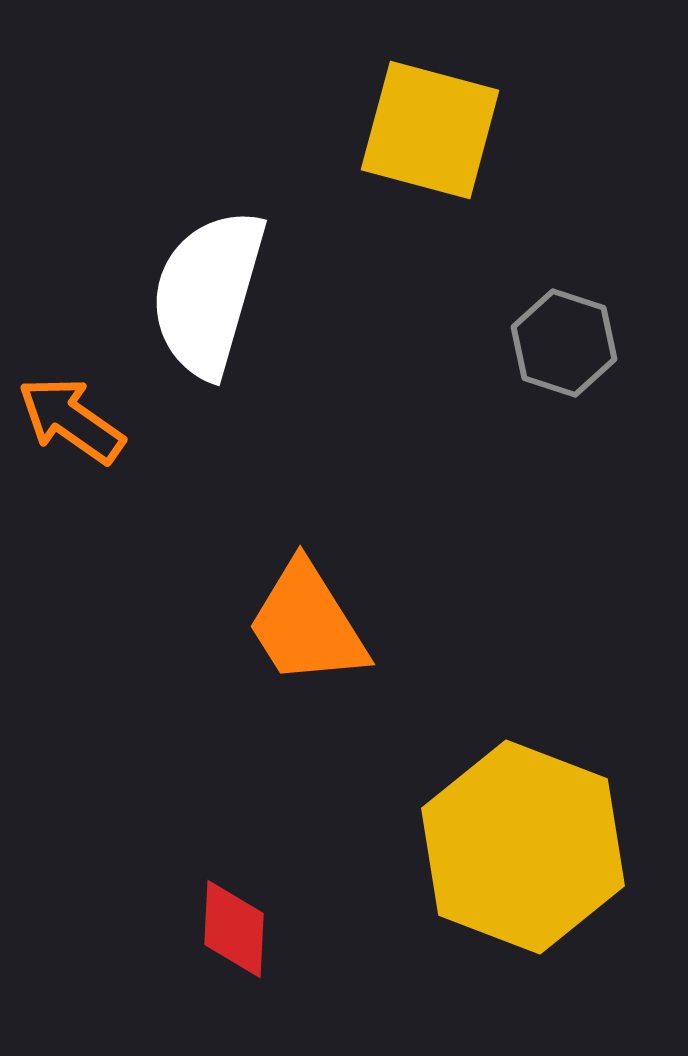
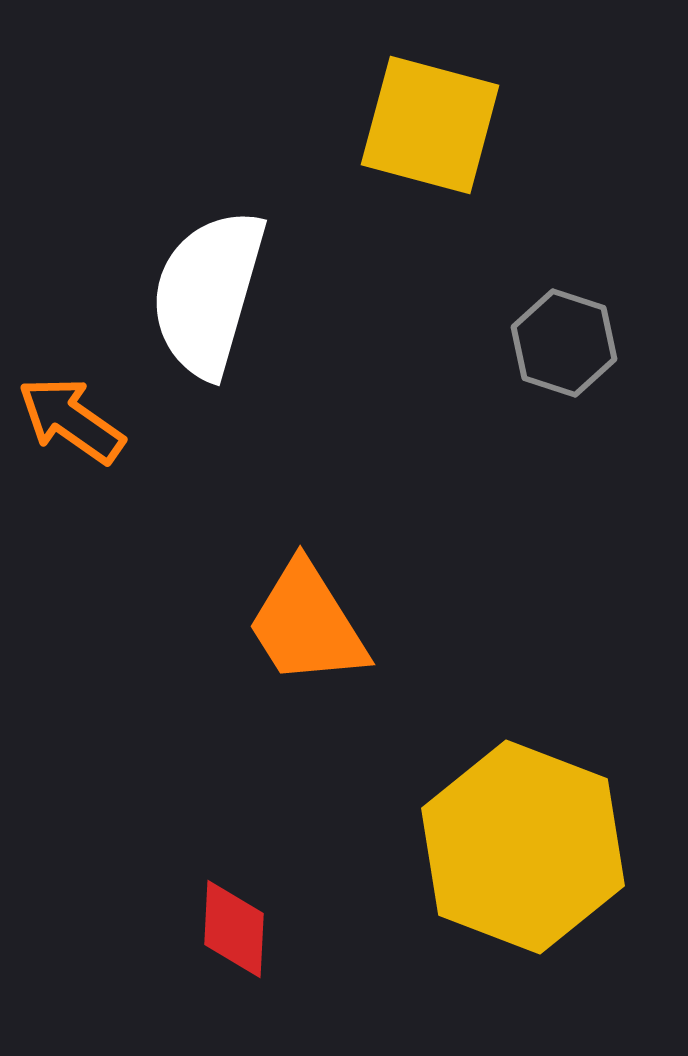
yellow square: moved 5 px up
